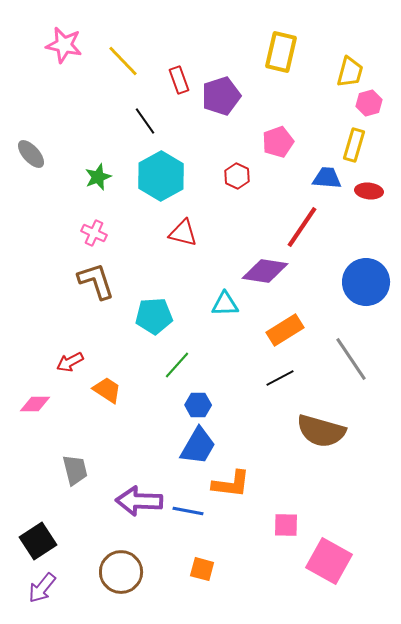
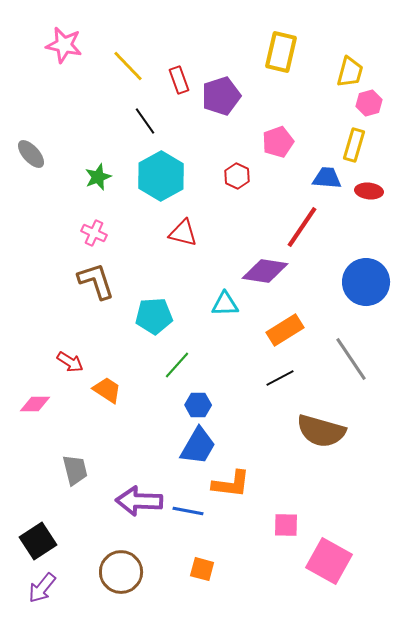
yellow line at (123, 61): moved 5 px right, 5 px down
red arrow at (70, 362): rotated 120 degrees counterclockwise
